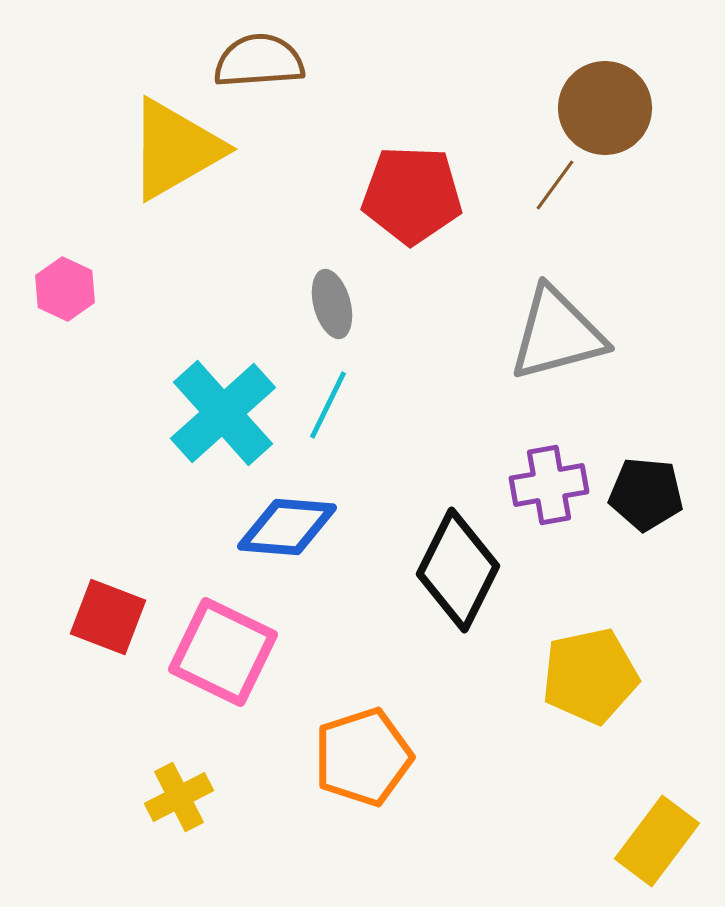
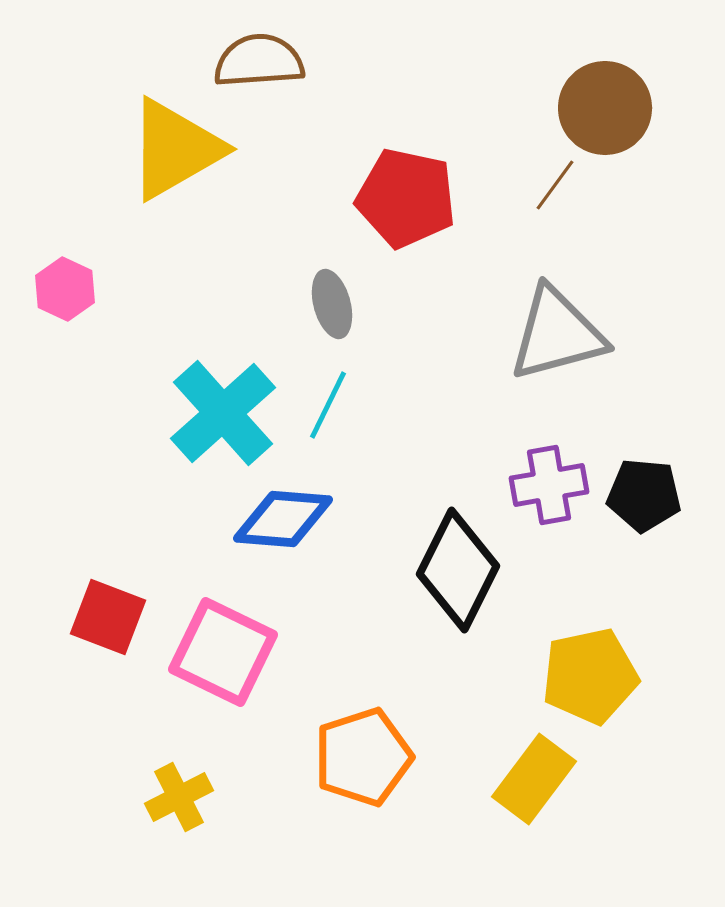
red pentagon: moved 6 px left, 3 px down; rotated 10 degrees clockwise
black pentagon: moved 2 px left, 1 px down
blue diamond: moved 4 px left, 8 px up
yellow rectangle: moved 123 px left, 62 px up
